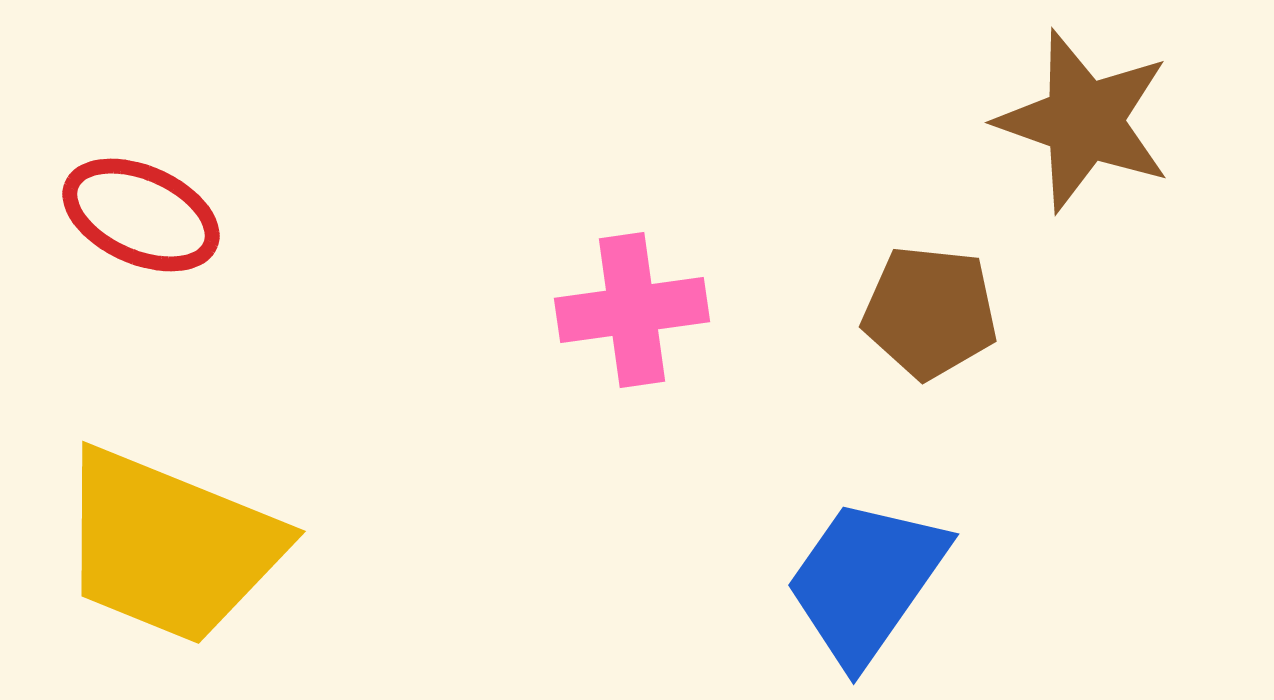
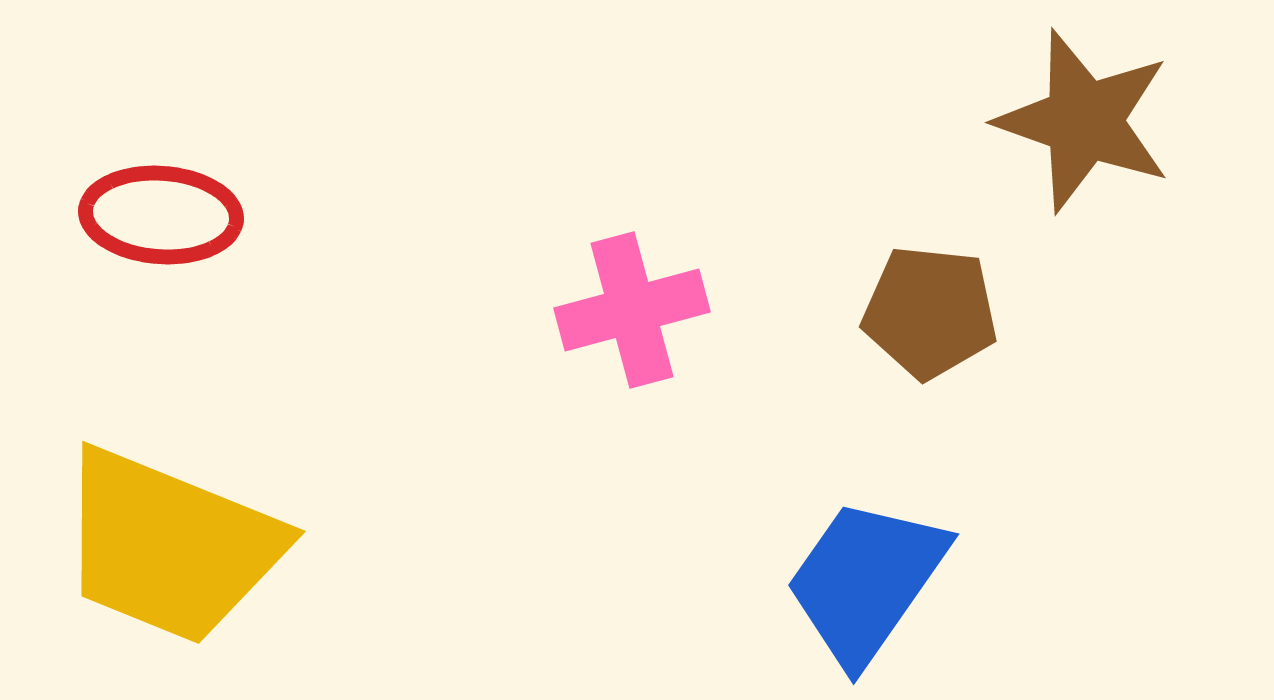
red ellipse: moved 20 px right; rotated 20 degrees counterclockwise
pink cross: rotated 7 degrees counterclockwise
